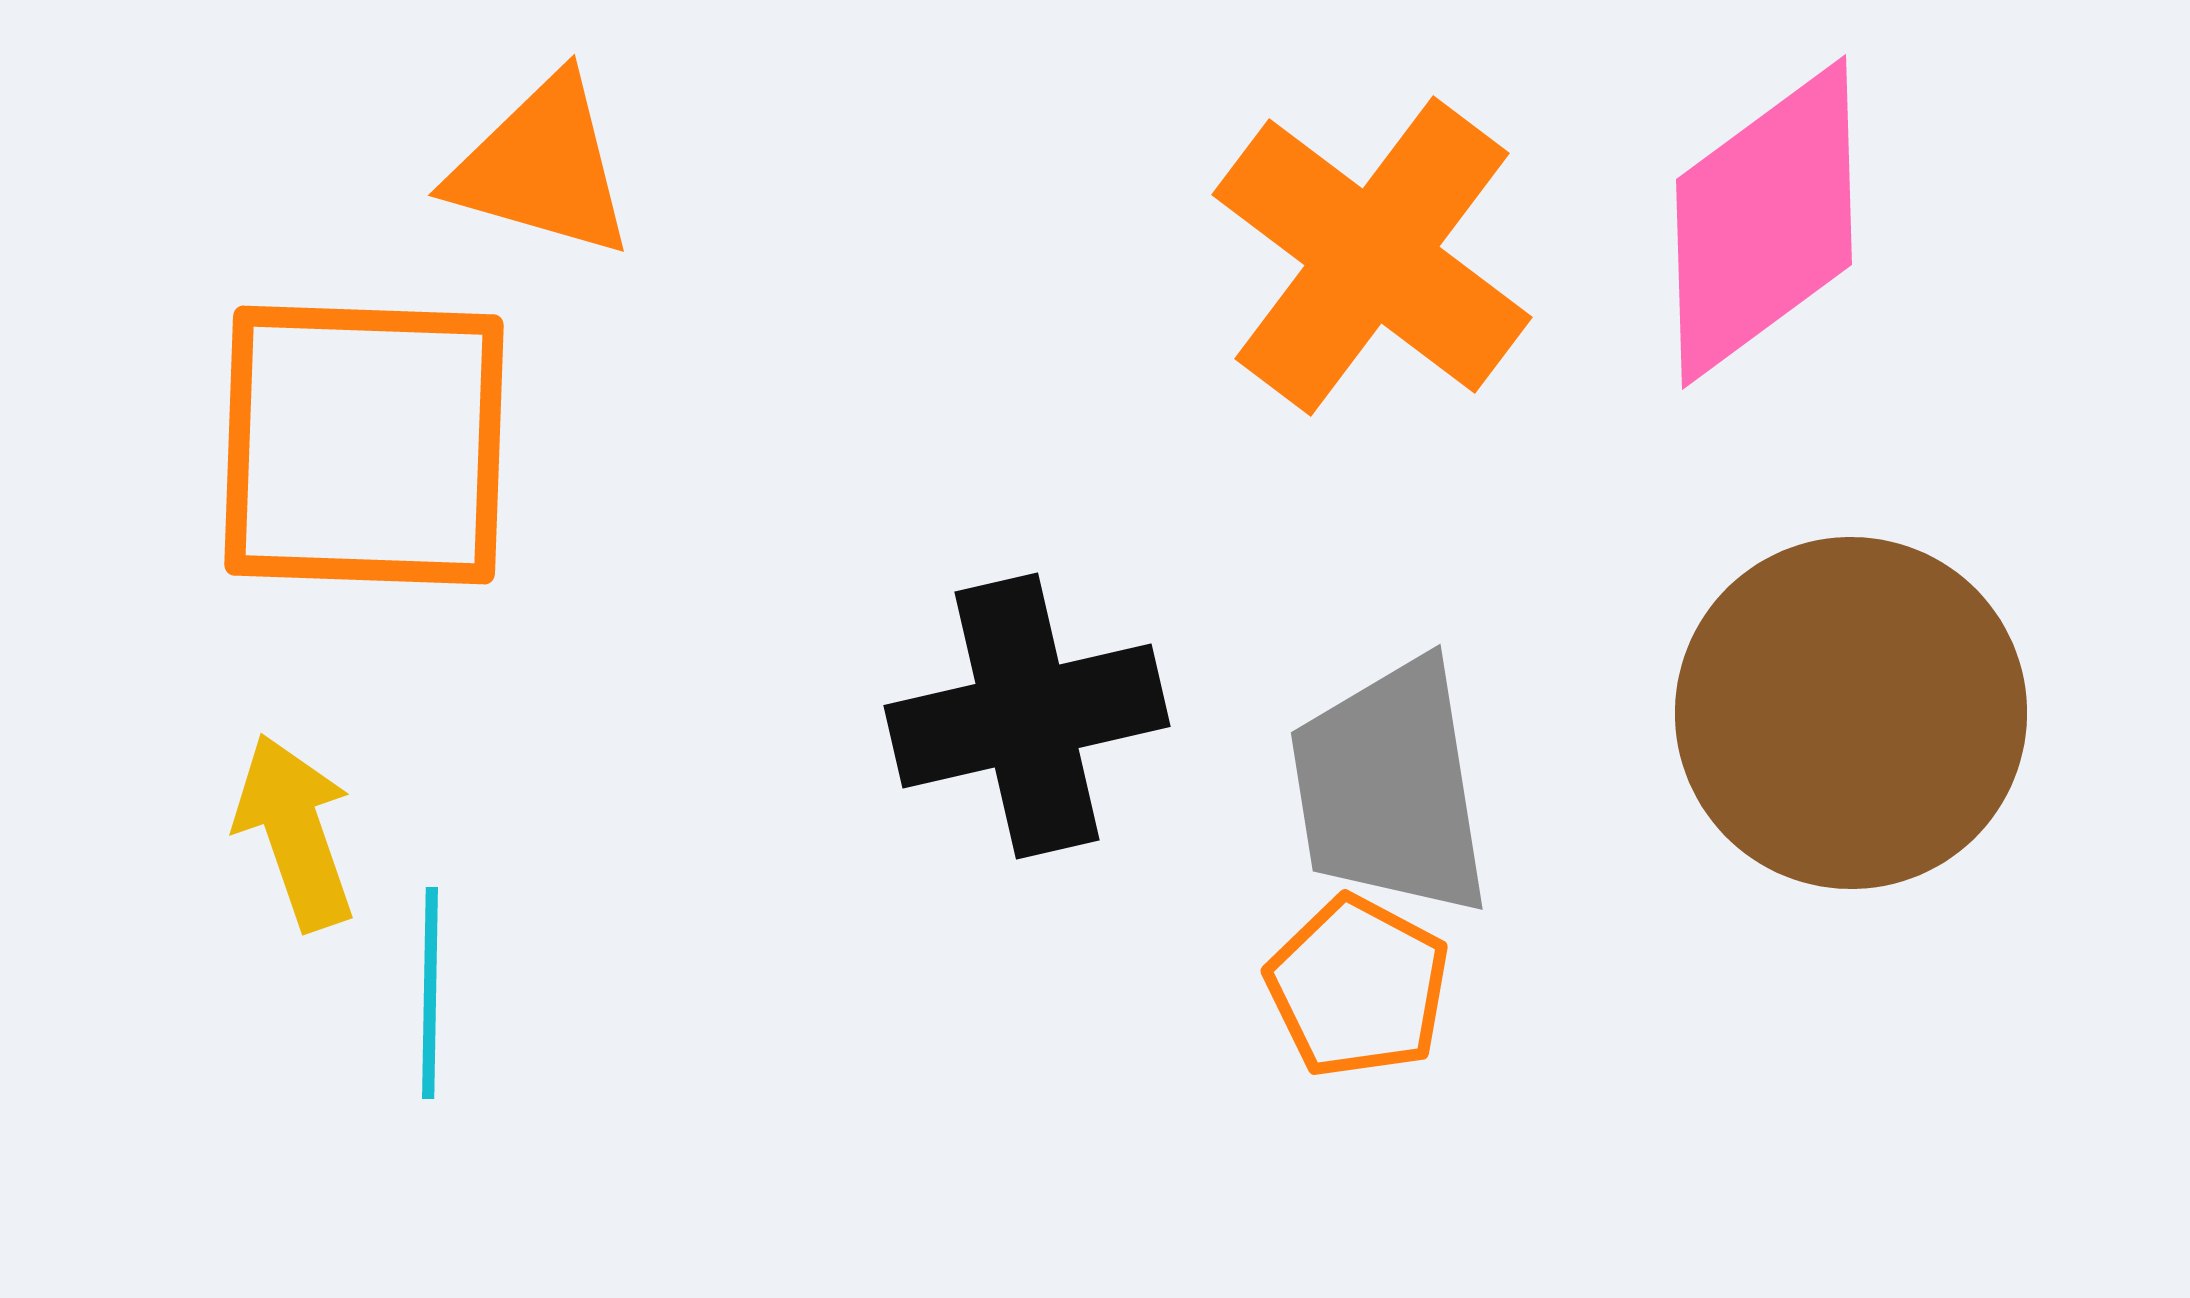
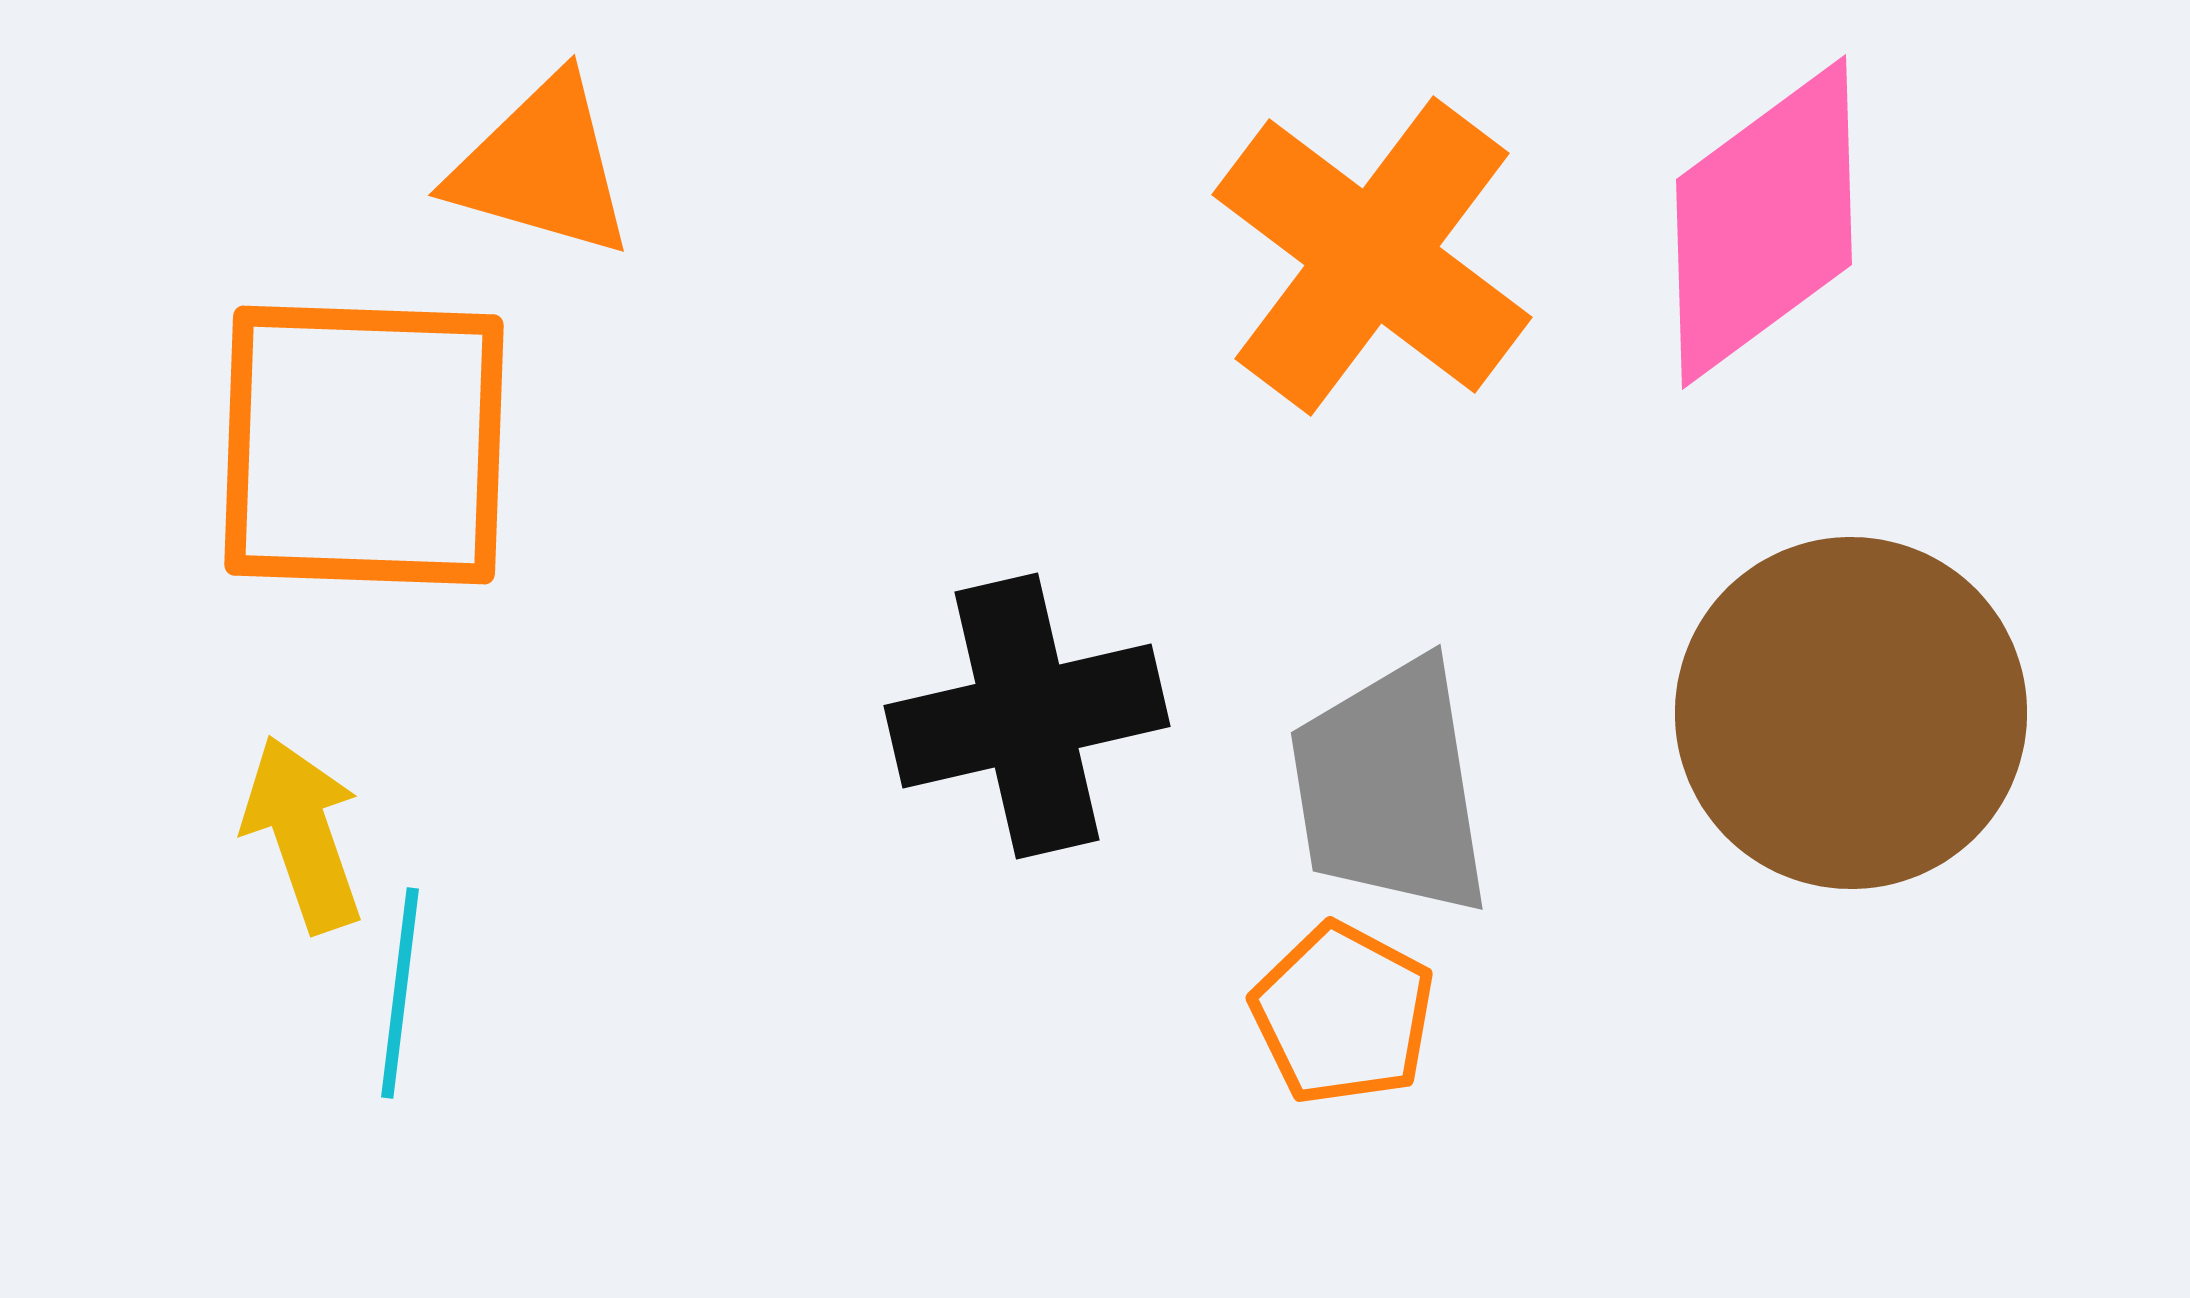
yellow arrow: moved 8 px right, 2 px down
orange pentagon: moved 15 px left, 27 px down
cyan line: moved 30 px left; rotated 6 degrees clockwise
